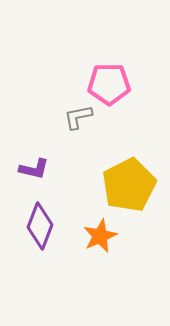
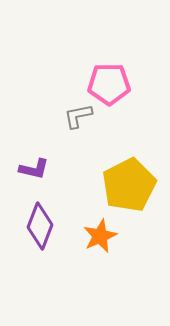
gray L-shape: moved 1 px up
